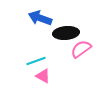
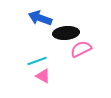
pink semicircle: rotated 10 degrees clockwise
cyan line: moved 1 px right
